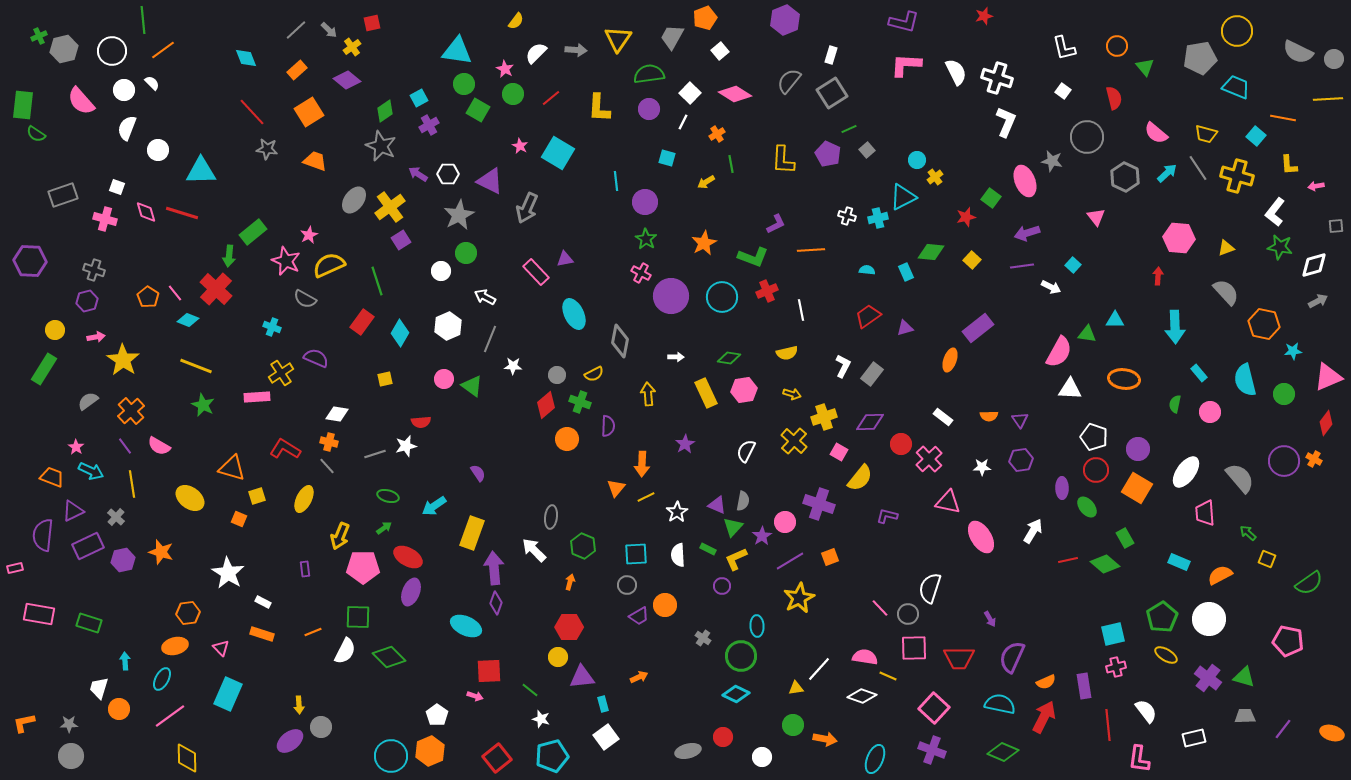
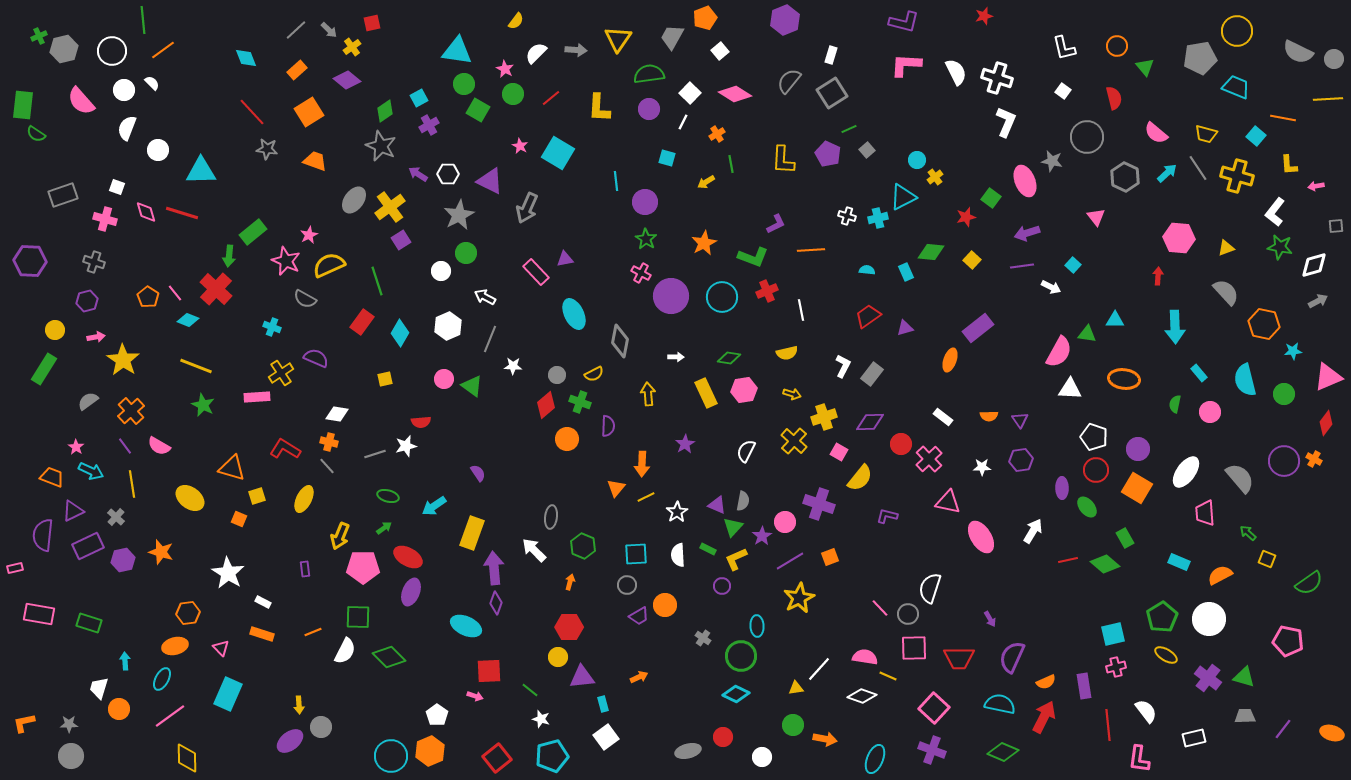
gray cross at (94, 270): moved 8 px up
